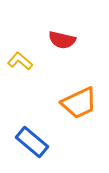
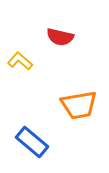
red semicircle: moved 2 px left, 3 px up
orange trapezoid: moved 2 px down; rotated 15 degrees clockwise
